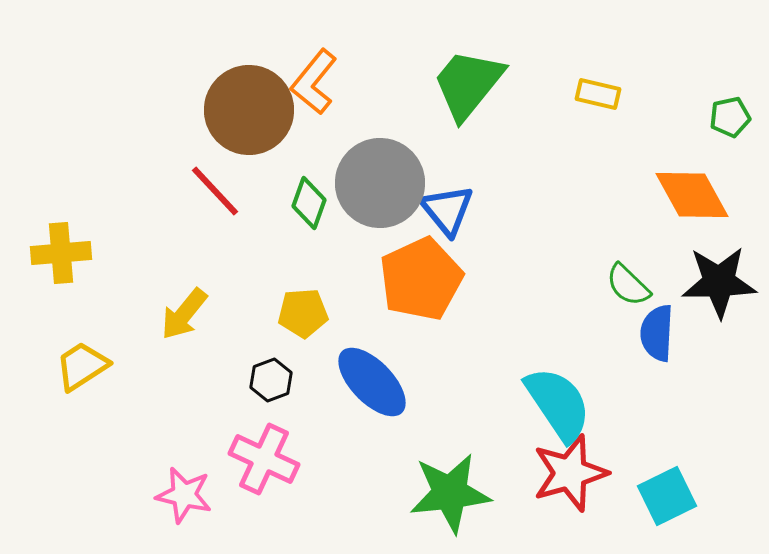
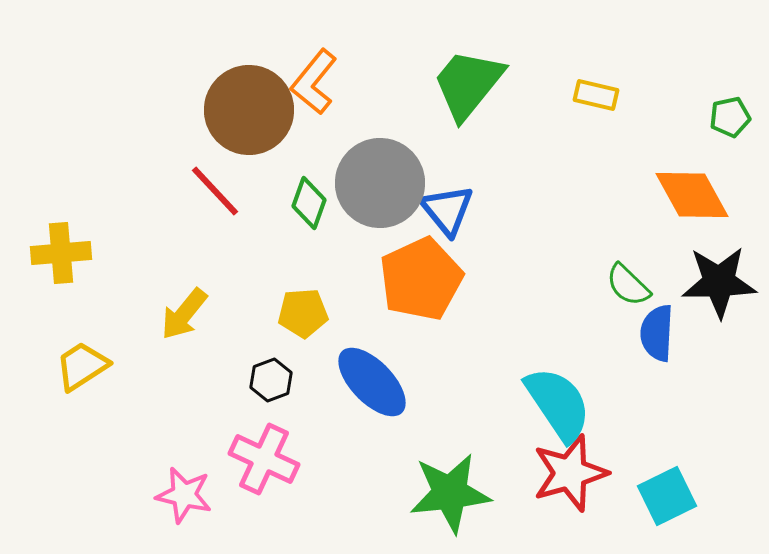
yellow rectangle: moved 2 px left, 1 px down
